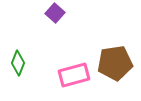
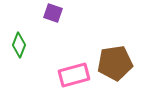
purple square: moved 2 px left; rotated 24 degrees counterclockwise
green diamond: moved 1 px right, 18 px up
